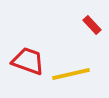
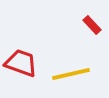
red trapezoid: moved 7 px left, 2 px down
